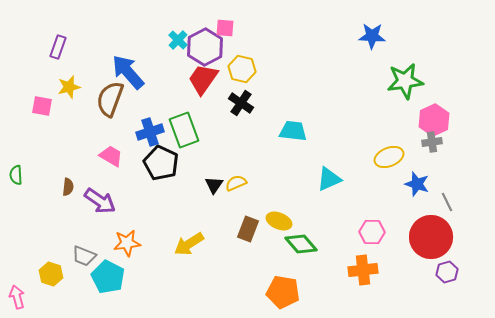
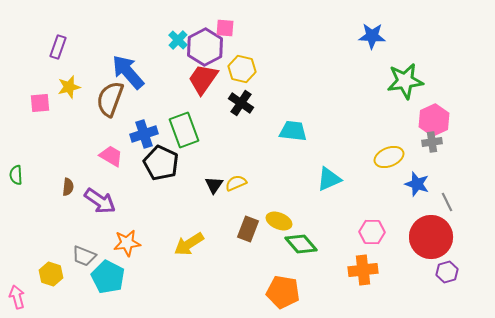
pink square at (42, 106): moved 2 px left, 3 px up; rotated 15 degrees counterclockwise
blue cross at (150, 132): moved 6 px left, 2 px down
